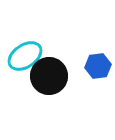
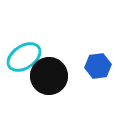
cyan ellipse: moved 1 px left, 1 px down
